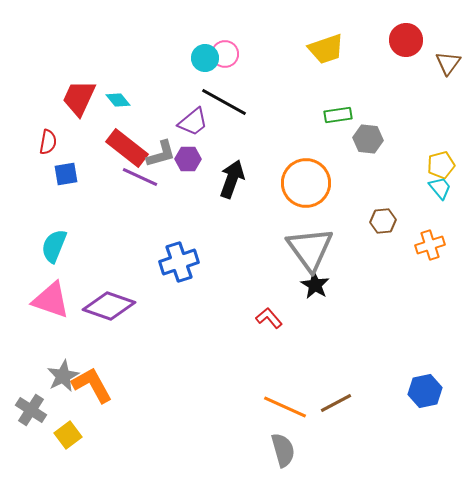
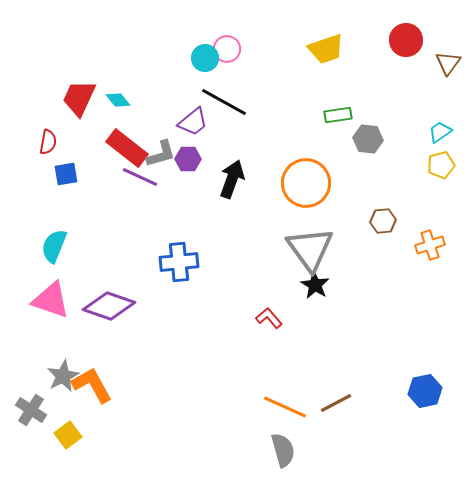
pink circle: moved 2 px right, 5 px up
cyan trapezoid: moved 56 px up; rotated 85 degrees counterclockwise
blue cross: rotated 12 degrees clockwise
